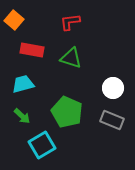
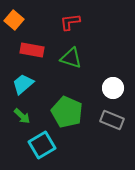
cyan trapezoid: rotated 25 degrees counterclockwise
